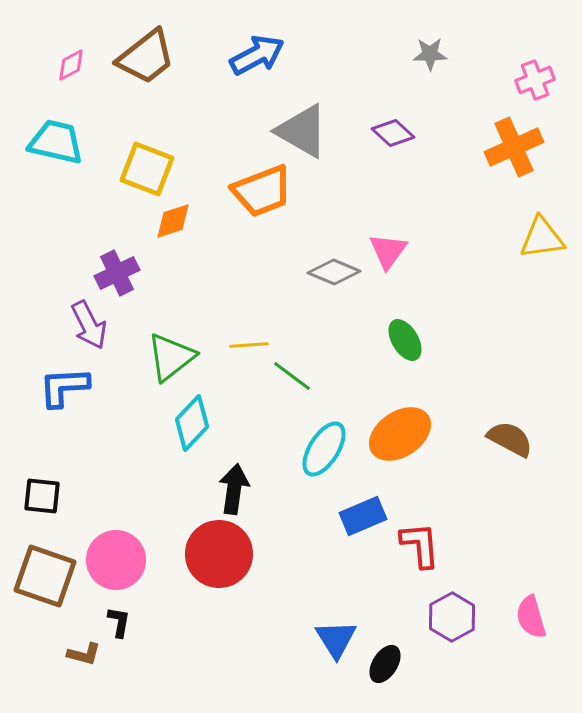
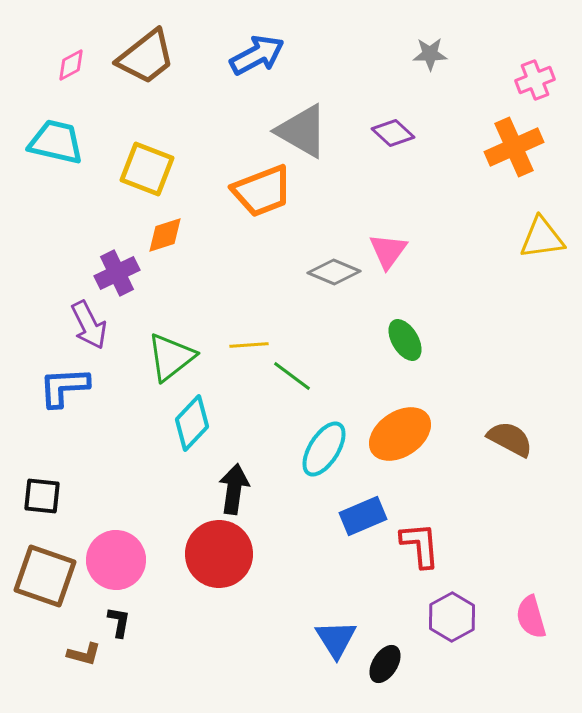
orange diamond: moved 8 px left, 14 px down
